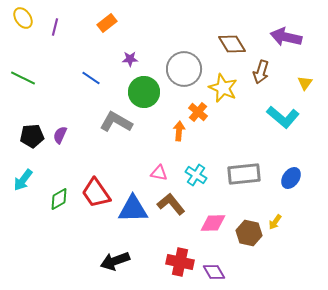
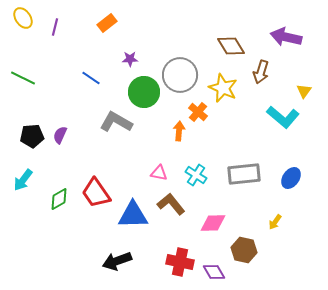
brown diamond: moved 1 px left, 2 px down
gray circle: moved 4 px left, 6 px down
yellow triangle: moved 1 px left, 8 px down
blue triangle: moved 6 px down
brown hexagon: moved 5 px left, 17 px down
black arrow: moved 2 px right
